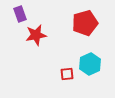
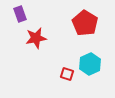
red pentagon: rotated 25 degrees counterclockwise
red star: moved 3 px down
red square: rotated 24 degrees clockwise
